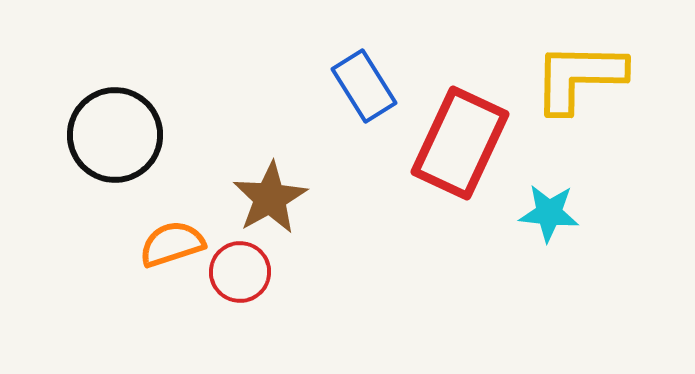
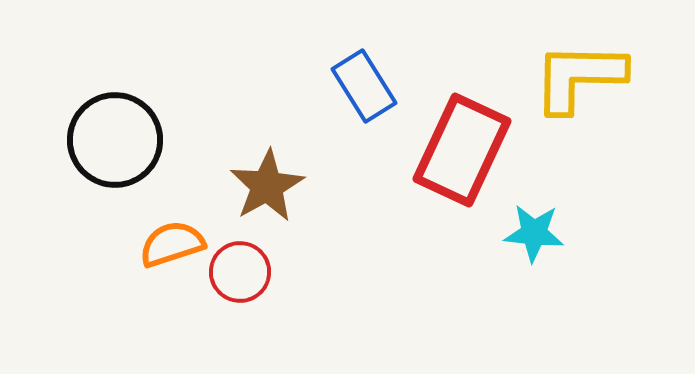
black circle: moved 5 px down
red rectangle: moved 2 px right, 7 px down
brown star: moved 3 px left, 12 px up
cyan star: moved 15 px left, 20 px down
